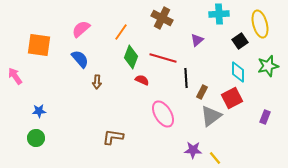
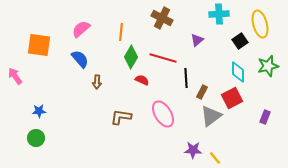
orange line: rotated 30 degrees counterclockwise
green diamond: rotated 10 degrees clockwise
brown L-shape: moved 8 px right, 20 px up
